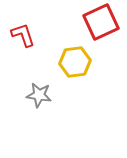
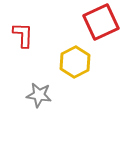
red L-shape: rotated 20 degrees clockwise
yellow hexagon: rotated 20 degrees counterclockwise
